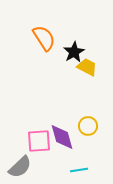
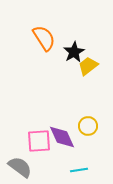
yellow trapezoid: moved 1 px right, 1 px up; rotated 65 degrees counterclockwise
purple diamond: rotated 8 degrees counterclockwise
gray semicircle: rotated 100 degrees counterclockwise
